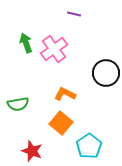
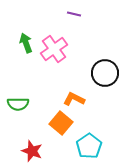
black circle: moved 1 px left
orange L-shape: moved 9 px right, 5 px down
green semicircle: rotated 10 degrees clockwise
